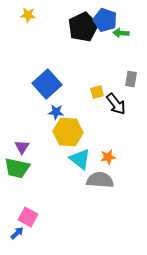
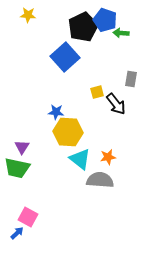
blue square: moved 18 px right, 27 px up
